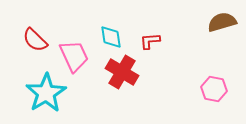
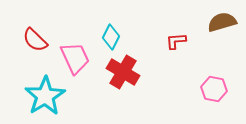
cyan diamond: rotated 35 degrees clockwise
red L-shape: moved 26 px right
pink trapezoid: moved 1 px right, 2 px down
red cross: moved 1 px right
cyan star: moved 1 px left, 3 px down
